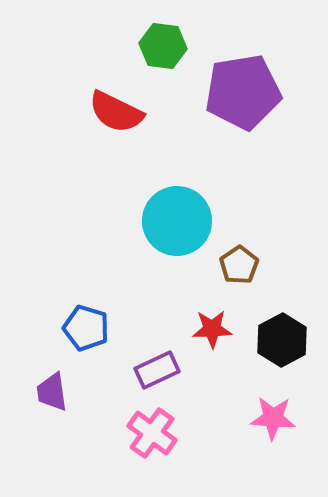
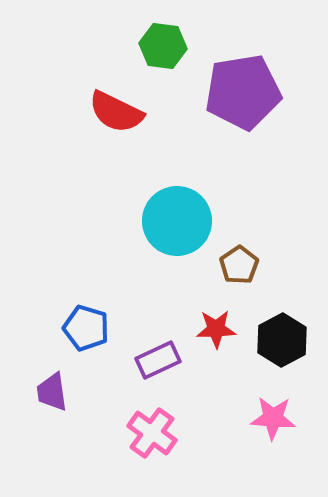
red star: moved 4 px right
purple rectangle: moved 1 px right, 10 px up
